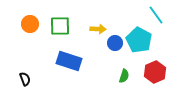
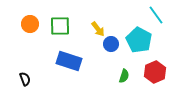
yellow arrow: rotated 49 degrees clockwise
blue circle: moved 4 px left, 1 px down
